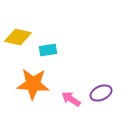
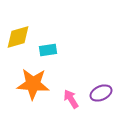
yellow diamond: rotated 28 degrees counterclockwise
pink arrow: rotated 24 degrees clockwise
